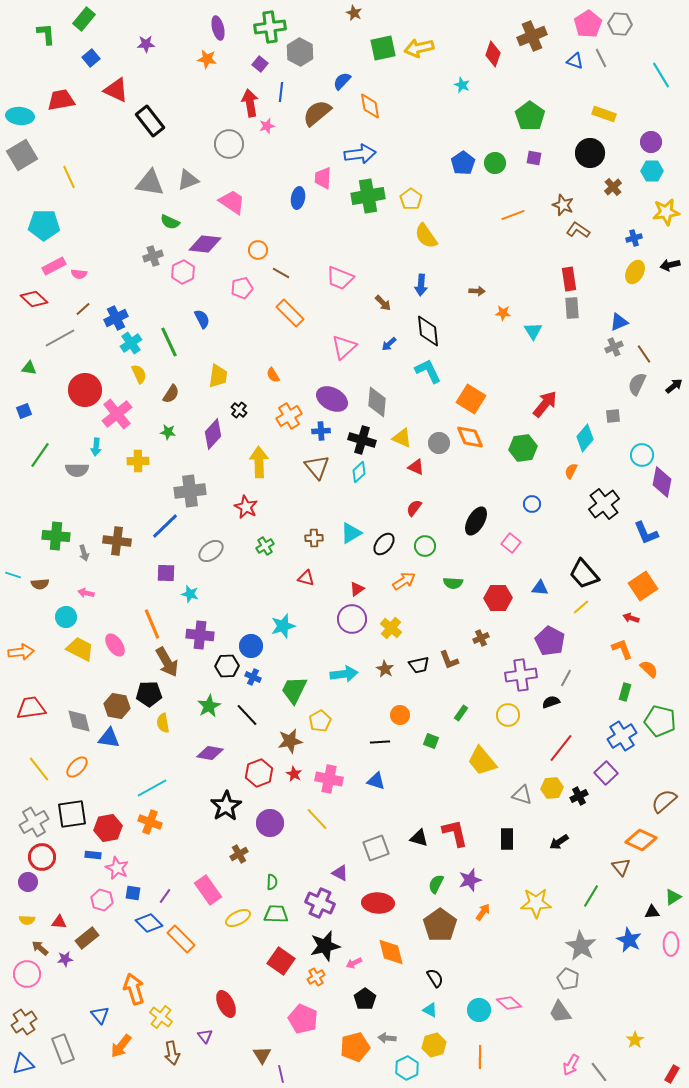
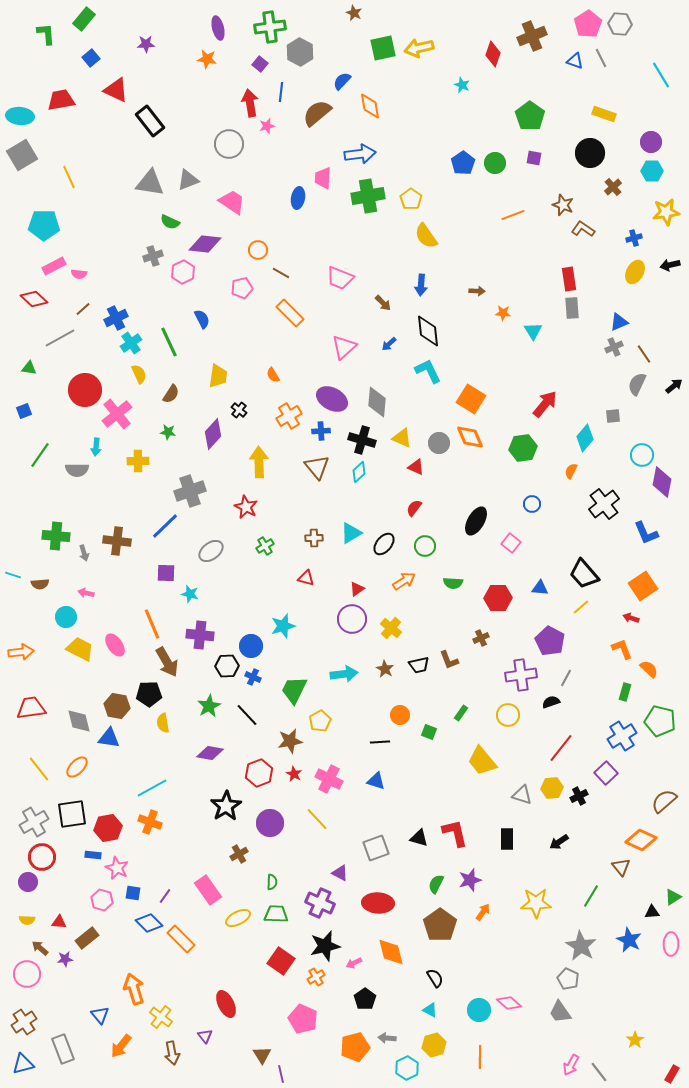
brown L-shape at (578, 230): moved 5 px right, 1 px up
gray cross at (190, 491): rotated 12 degrees counterclockwise
green square at (431, 741): moved 2 px left, 9 px up
pink cross at (329, 779): rotated 16 degrees clockwise
